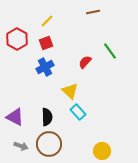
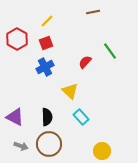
cyan rectangle: moved 3 px right, 5 px down
